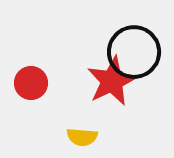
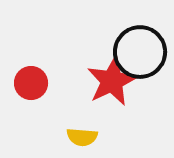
black circle: moved 6 px right
